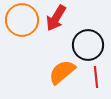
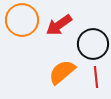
red arrow: moved 3 px right, 7 px down; rotated 24 degrees clockwise
black circle: moved 5 px right, 1 px up
